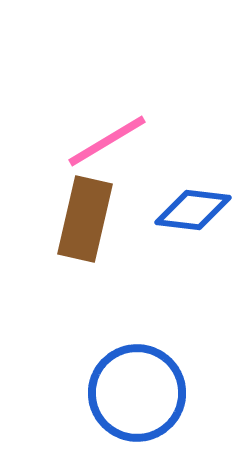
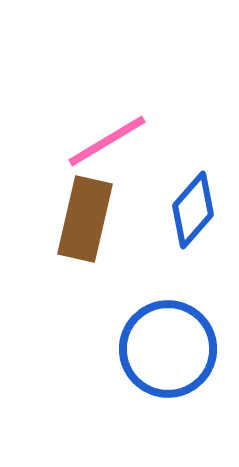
blue diamond: rotated 56 degrees counterclockwise
blue circle: moved 31 px right, 44 px up
